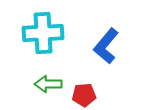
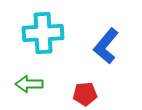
green arrow: moved 19 px left
red pentagon: moved 1 px right, 1 px up
